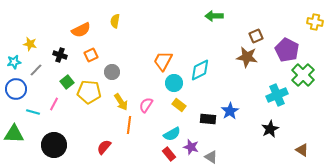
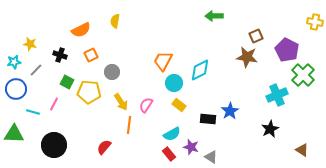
green square: rotated 24 degrees counterclockwise
